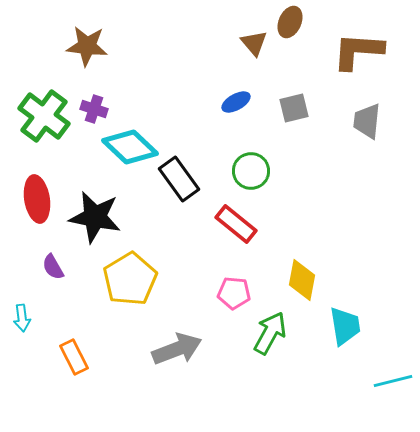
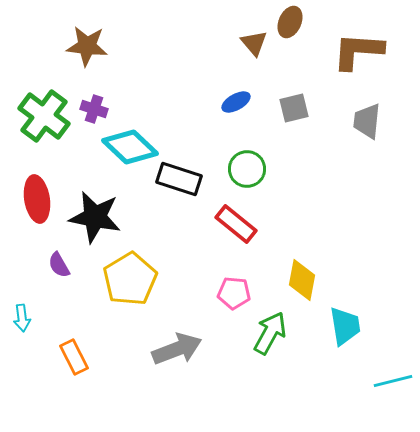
green circle: moved 4 px left, 2 px up
black rectangle: rotated 36 degrees counterclockwise
purple semicircle: moved 6 px right, 2 px up
